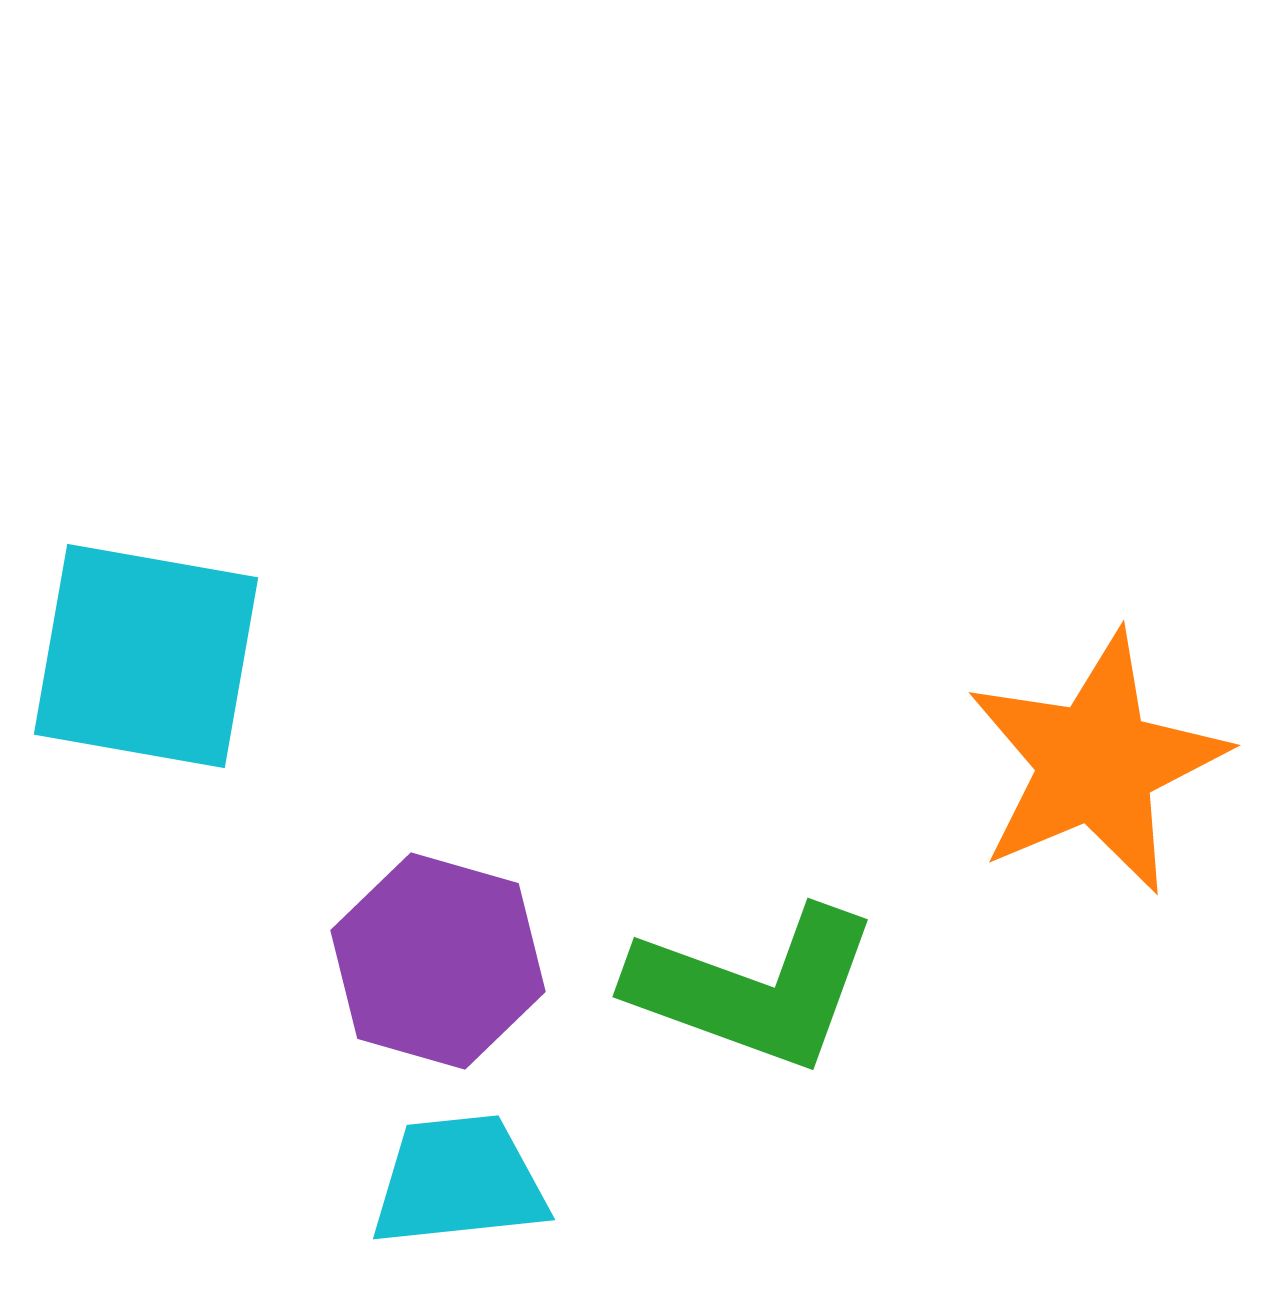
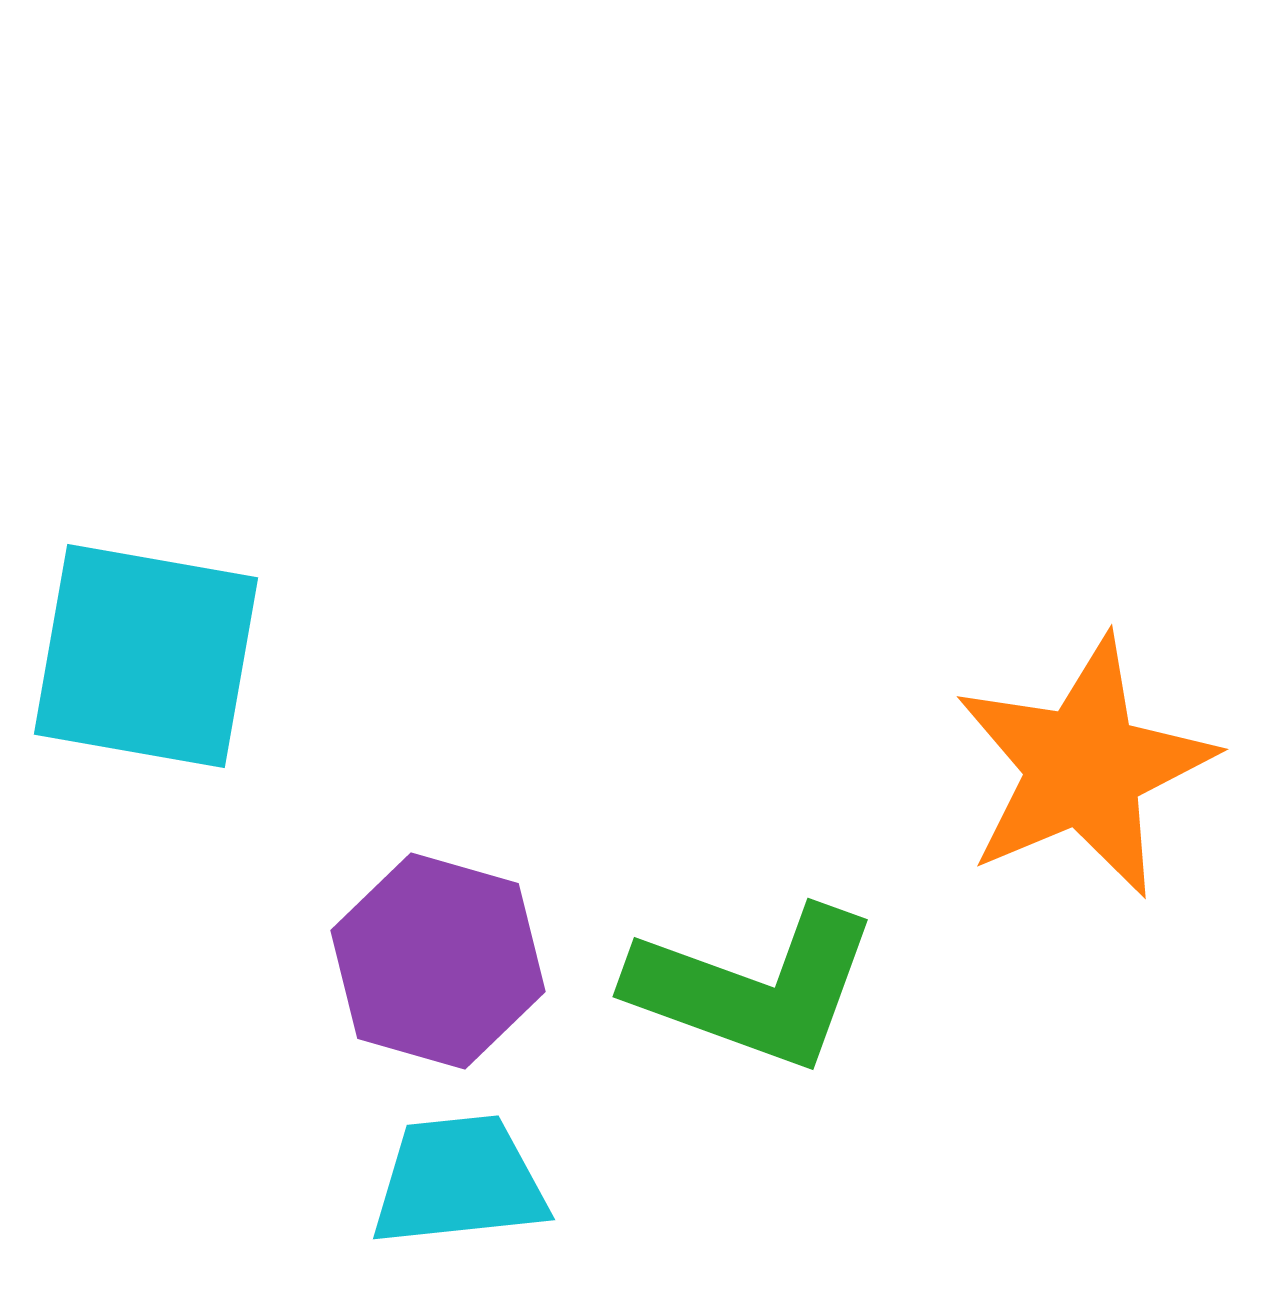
orange star: moved 12 px left, 4 px down
